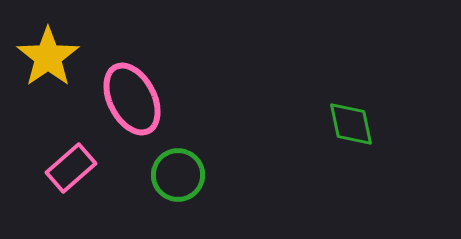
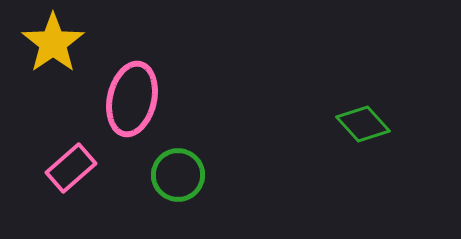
yellow star: moved 5 px right, 14 px up
pink ellipse: rotated 40 degrees clockwise
green diamond: moved 12 px right; rotated 30 degrees counterclockwise
